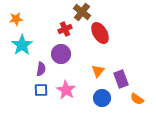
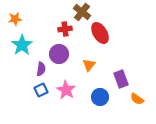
orange star: moved 1 px left
red cross: rotated 16 degrees clockwise
purple circle: moved 2 px left
orange triangle: moved 9 px left, 6 px up
blue square: rotated 24 degrees counterclockwise
blue circle: moved 2 px left, 1 px up
